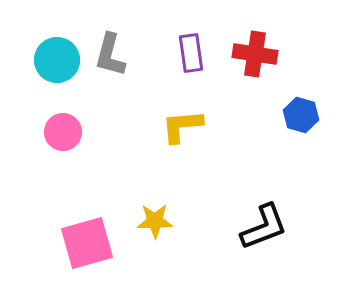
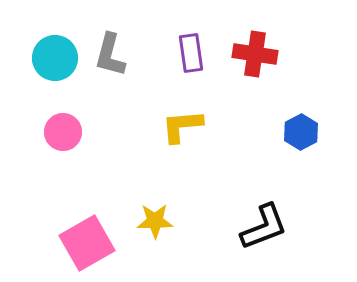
cyan circle: moved 2 px left, 2 px up
blue hexagon: moved 17 px down; rotated 16 degrees clockwise
pink square: rotated 14 degrees counterclockwise
